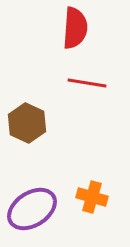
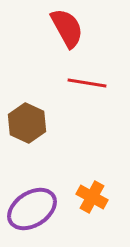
red semicircle: moved 8 px left; rotated 33 degrees counterclockwise
orange cross: rotated 12 degrees clockwise
